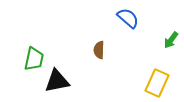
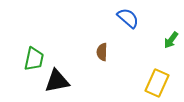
brown semicircle: moved 3 px right, 2 px down
